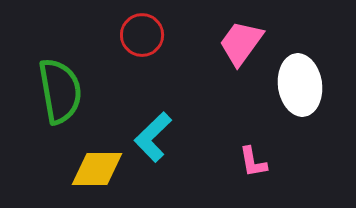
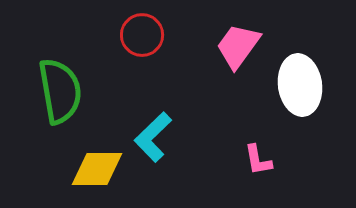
pink trapezoid: moved 3 px left, 3 px down
pink L-shape: moved 5 px right, 2 px up
